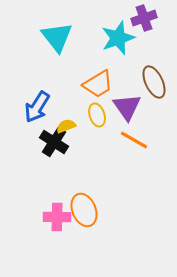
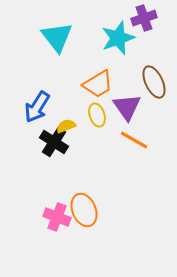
pink cross: rotated 20 degrees clockwise
